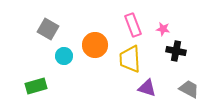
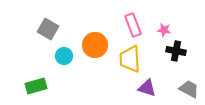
pink star: moved 1 px right, 1 px down
